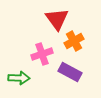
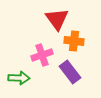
orange cross: rotated 36 degrees clockwise
pink cross: moved 1 px down
purple rectangle: rotated 25 degrees clockwise
